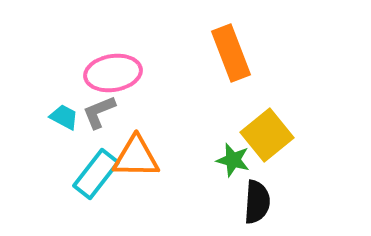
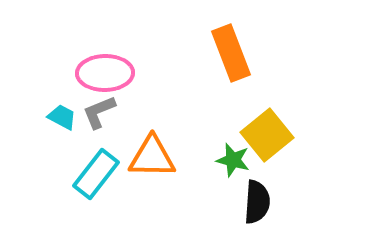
pink ellipse: moved 8 px left; rotated 8 degrees clockwise
cyan trapezoid: moved 2 px left
orange triangle: moved 16 px right
